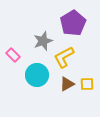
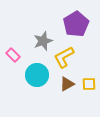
purple pentagon: moved 3 px right, 1 px down
yellow square: moved 2 px right
